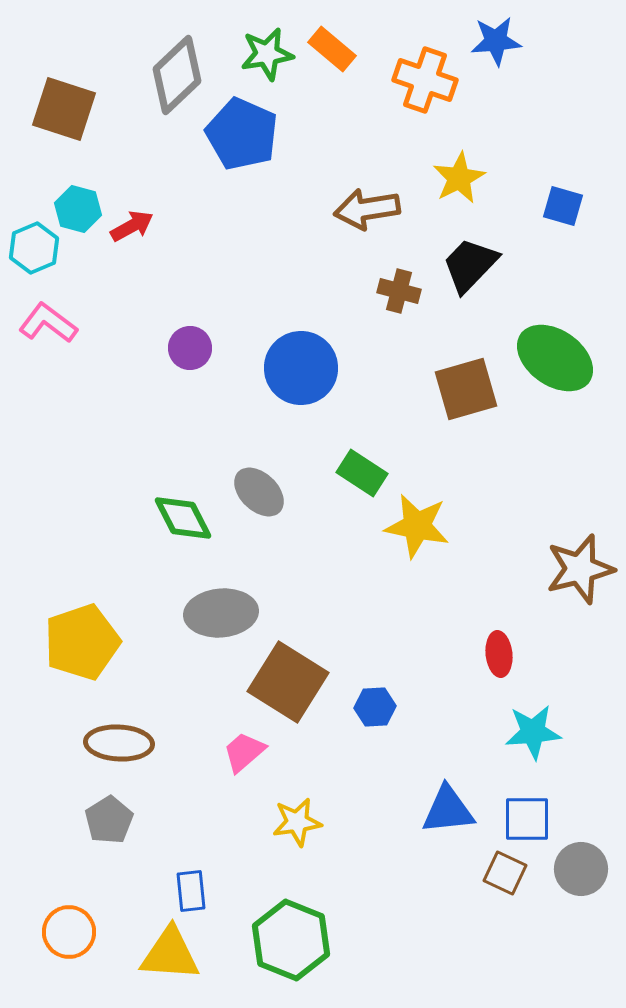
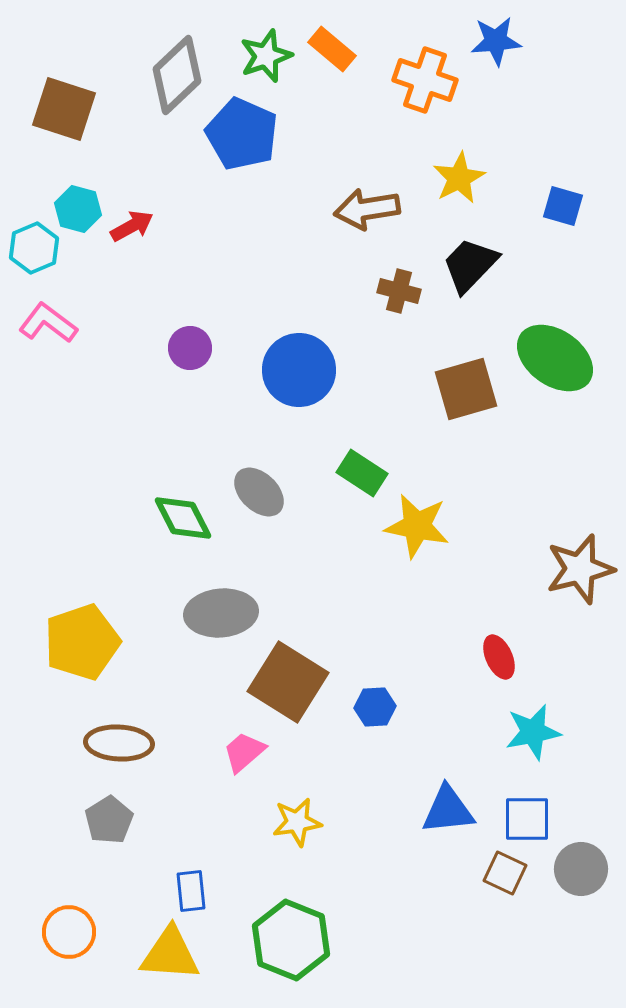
green star at (267, 54): moved 1 px left, 2 px down; rotated 10 degrees counterclockwise
blue circle at (301, 368): moved 2 px left, 2 px down
red ellipse at (499, 654): moved 3 px down; rotated 18 degrees counterclockwise
cyan star at (533, 732): rotated 6 degrees counterclockwise
